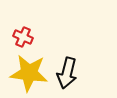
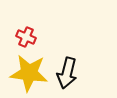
red cross: moved 3 px right
